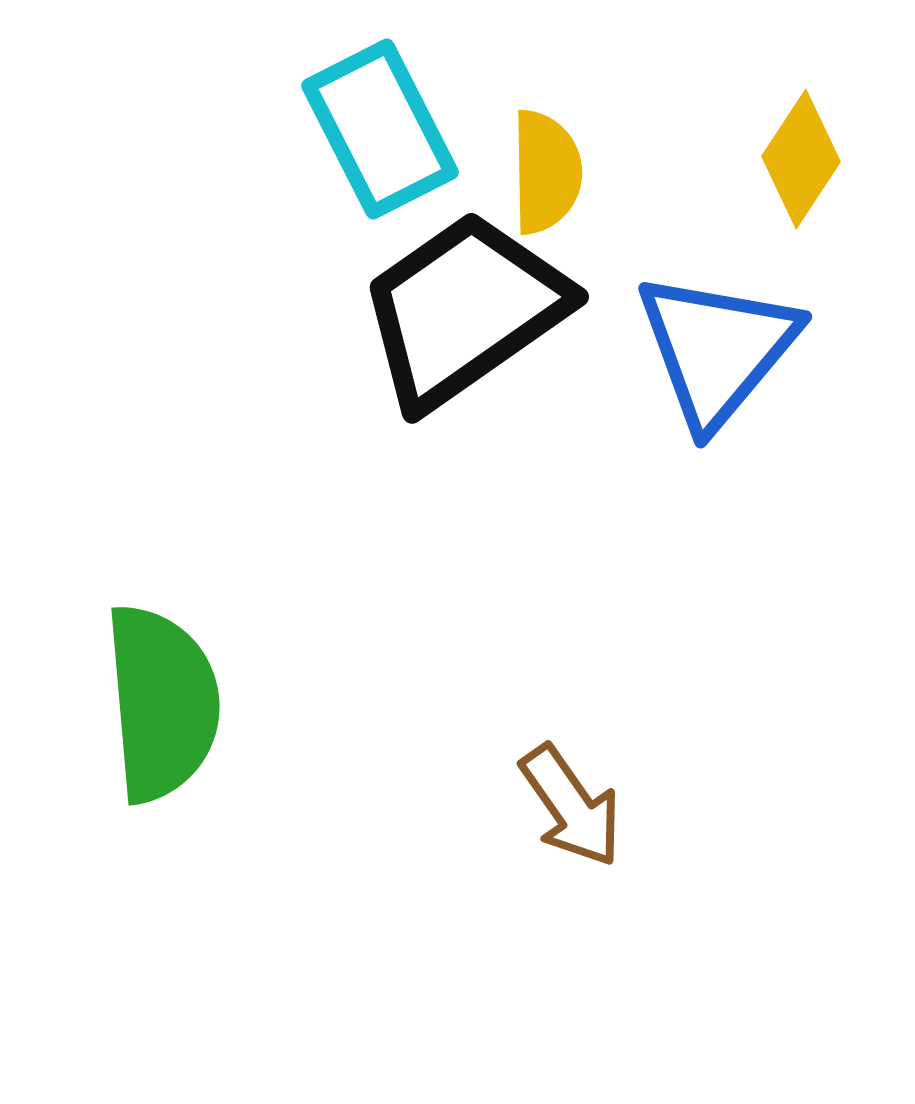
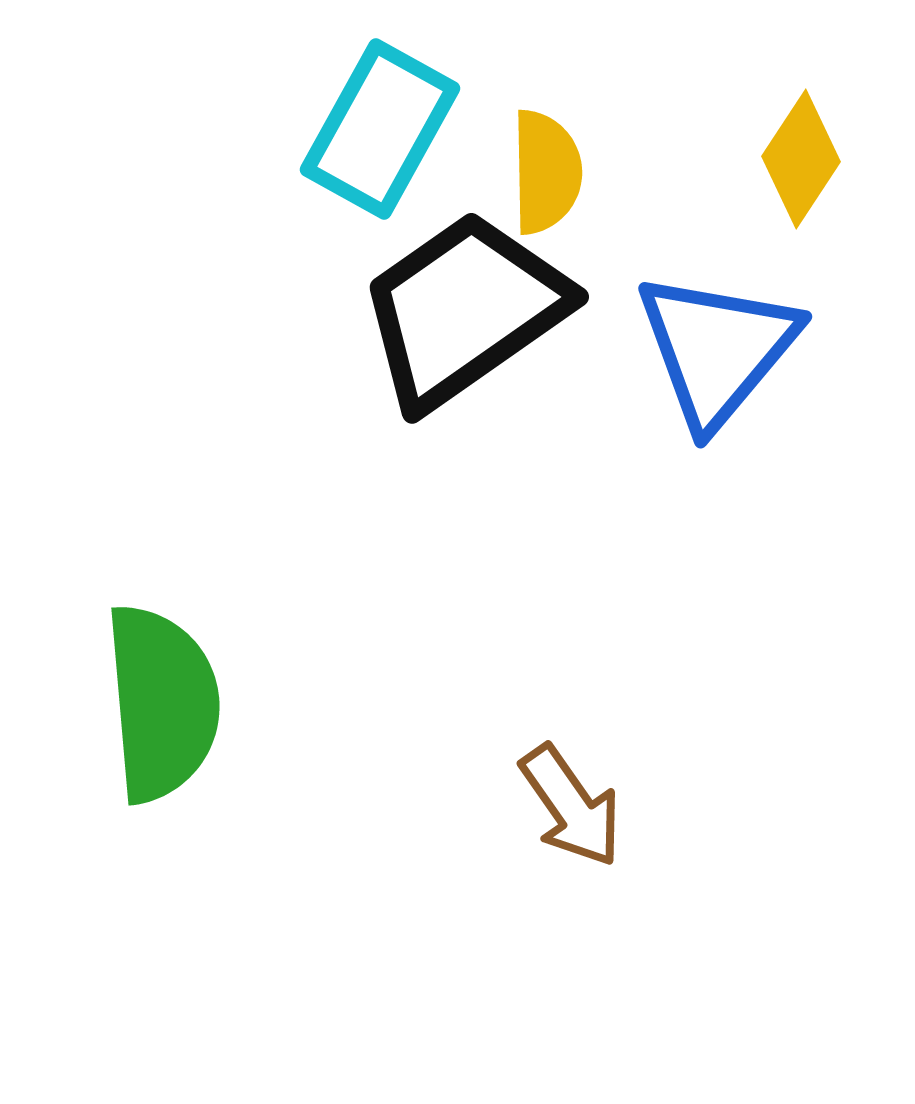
cyan rectangle: rotated 56 degrees clockwise
